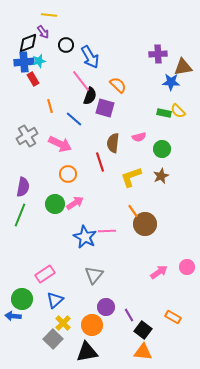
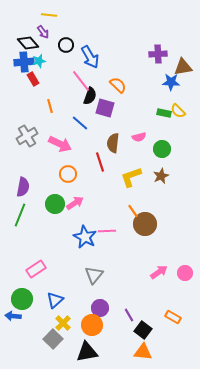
black diamond at (28, 43): rotated 70 degrees clockwise
blue line at (74, 119): moved 6 px right, 4 px down
pink circle at (187, 267): moved 2 px left, 6 px down
pink rectangle at (45, 274): moved 9 px left, 5 px up
purple circle at (106, 307): moved 6 px left, 1 px down
